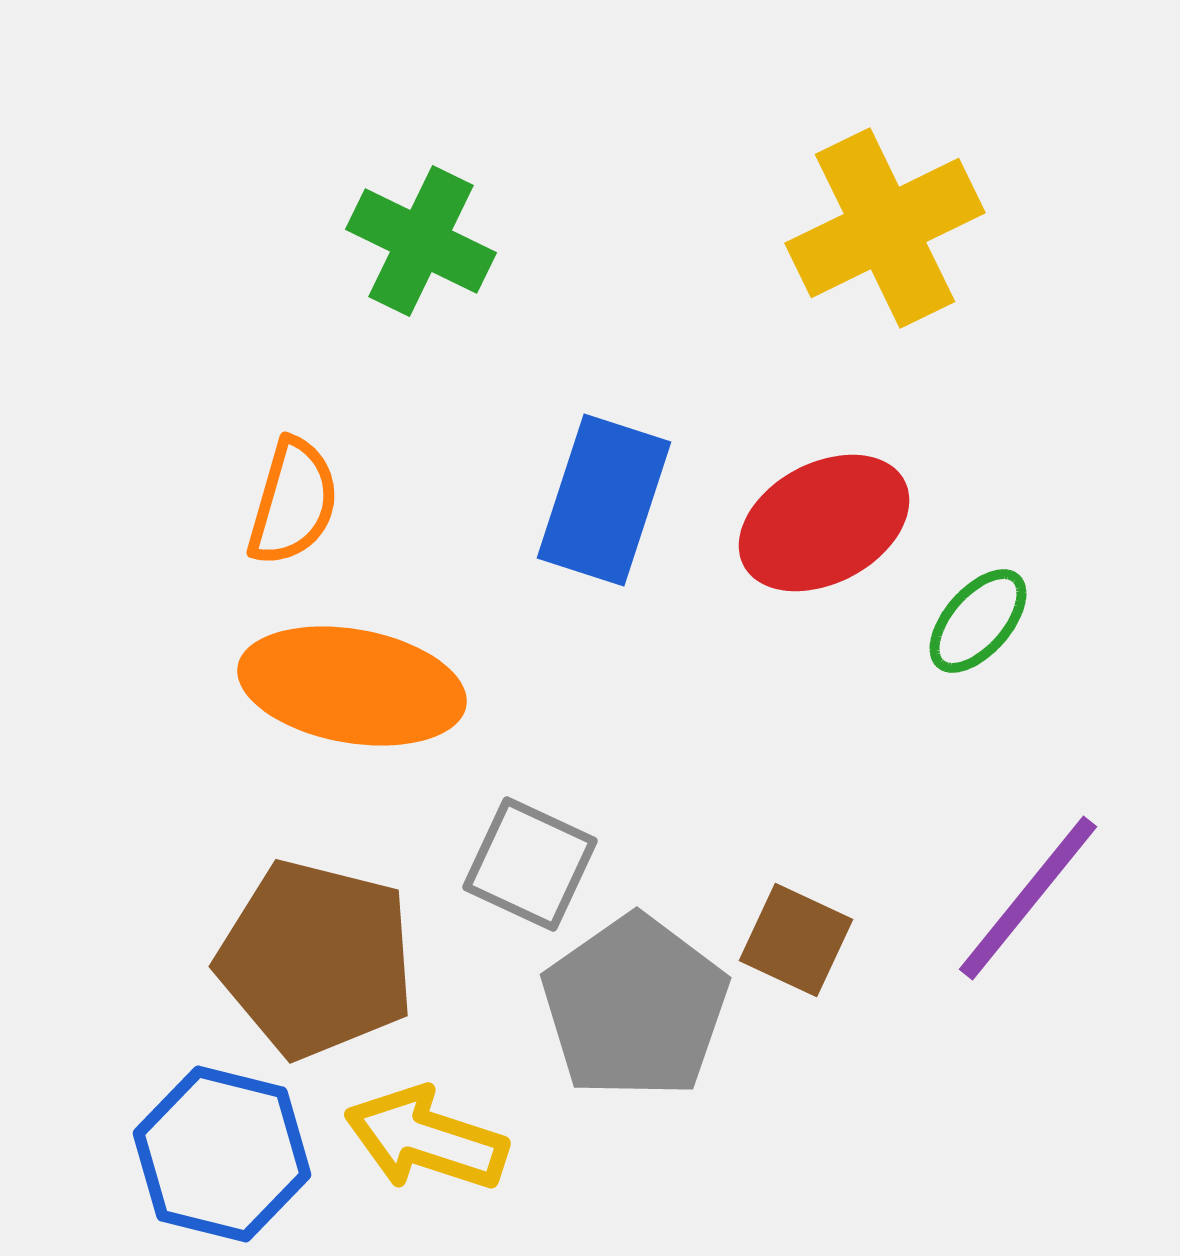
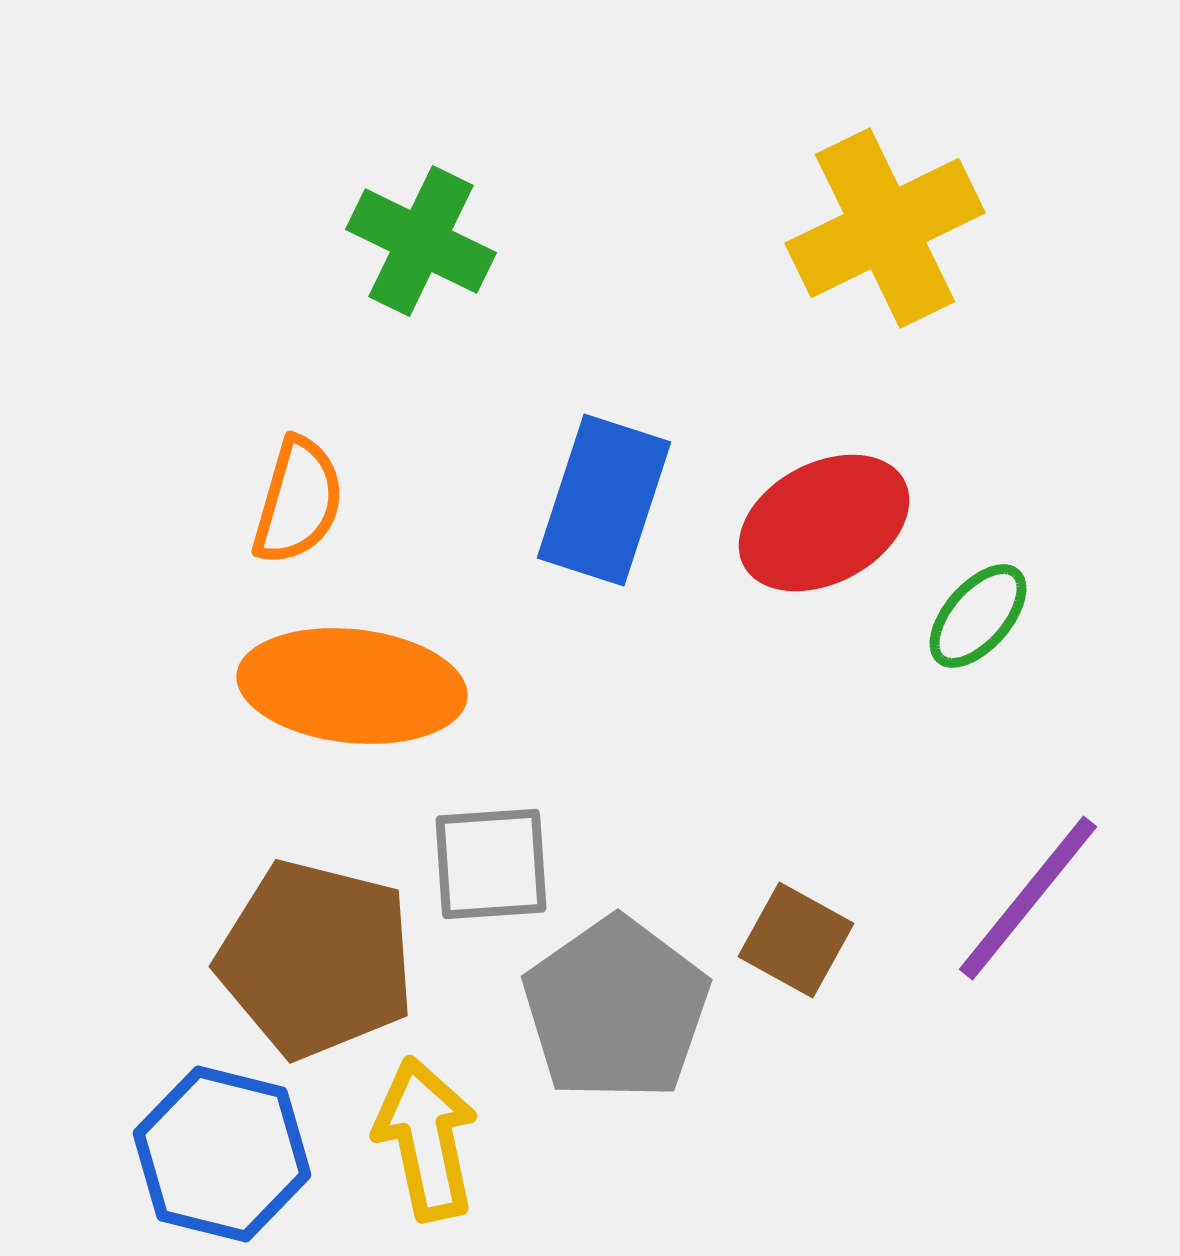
orange semicircle: moved 5 px right, 1 px up
green ellipse: moved 5 px up
orange ellipse: rotated 4 degrees counterclockwise
gray square: moved 39 px left; rotated 29 degrees counterclockwise
brown square: rotated 4 degrees clockwise
gray pentagon: moved 19 px left, 2 px down
yellow arrow: rotated 60 degrees clockwise
